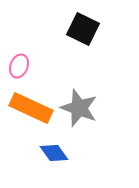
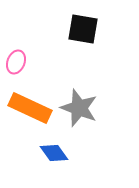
black square: rotated 16 degrees counterclockwise
pink ellipse: moved 3 px left, 4 px up
orange rectangle: moved 1 px left
